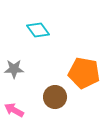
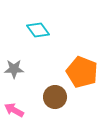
orange pentagon: moved 2 px left, 1 px up; rotated 12 degrees clockwise
